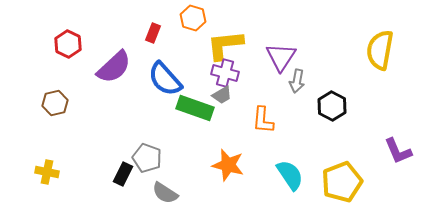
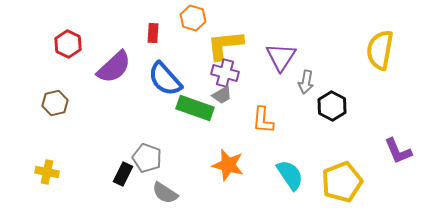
red rectangle: rotated 18 degrees counterclockwise
gray arrow: moved 9 px right, 1 px down
